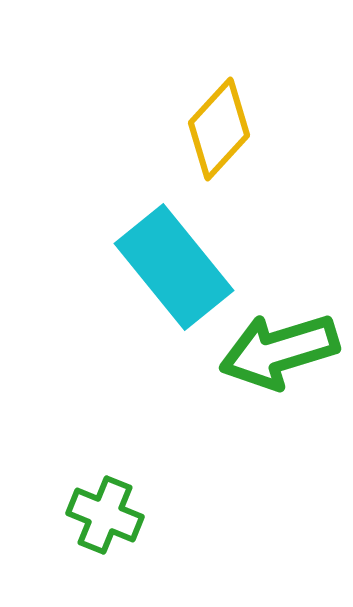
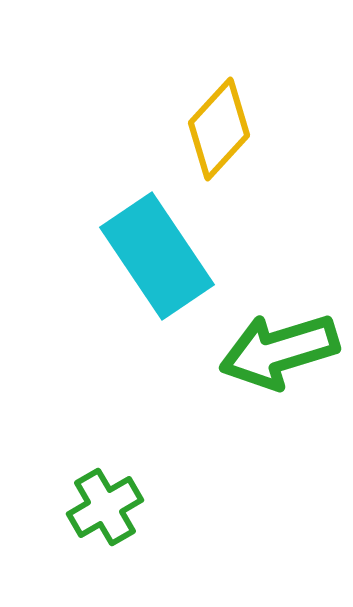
cyan rectangle: moved 17 px left, 11 px up; rotated 5 degrees clockwise
green cross: moved 8 px up; rotated 38 degrees clockwise
